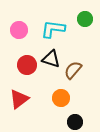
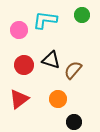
green circle: moved 3 px left, 4 px up
cyan L-shape: moved 8 px left, 9 px up
black triangle: moved 1 px down
red circle: moved 3 px left
orange circle: moved 3 px left, 1 px down
black circle: moved 1 px left
